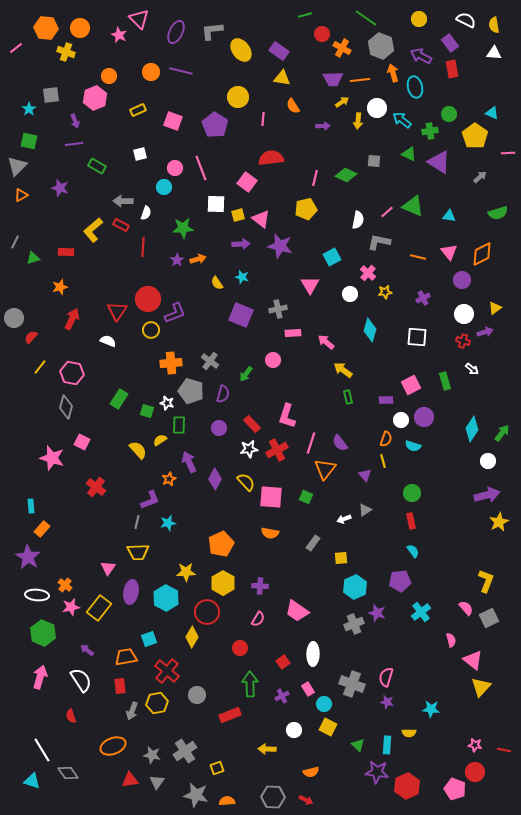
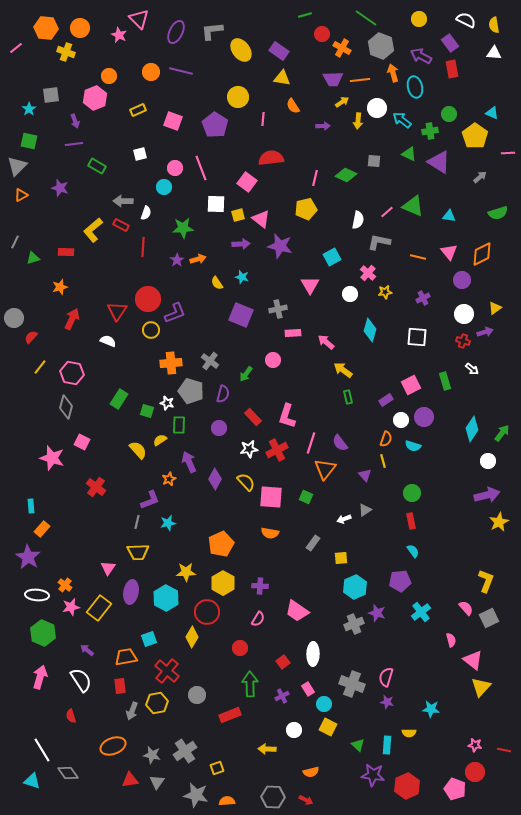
purple rectangle at (386, 400): rotated 32 degrees counterclockwise
red rectangle at (252, 424): moved 1 px right, 7 px up
purple star at (377, 772): moved 4 px left, 3 px down
